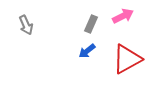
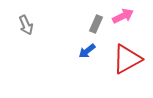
gray rectangle: moved 5 px right
